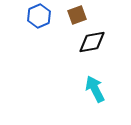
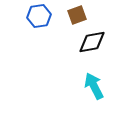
blue hexagon: rotated 15 degrees clockwise
cyan arrow: moved 1 px left, 3 px up
